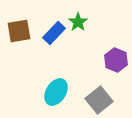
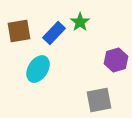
green star: moved 2 px right
purple hexagon: rotated 20 degrees clockwise
cyan ellipse: moved 18 px left, 23 px up
gray square: rotated 28 degrees clockwise
